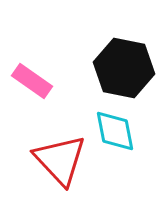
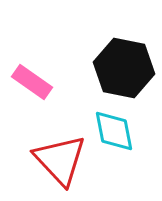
pink rectangle: moved 1 px down
cyan diamond: moved 1 px left
